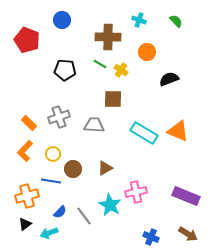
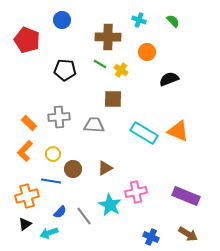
green semicircle: moved 3 px left
gray cross: rotated 15 degrees clockwise
